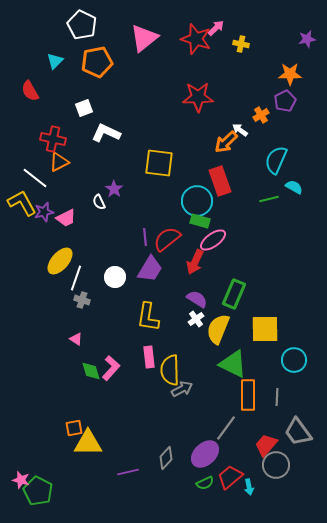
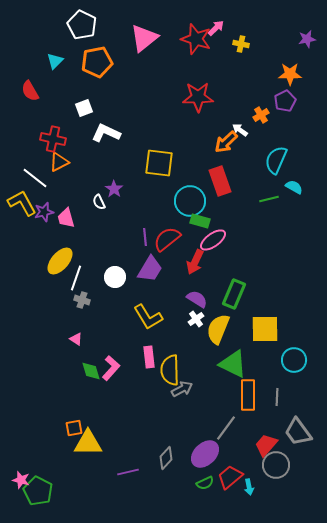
cyan circle at (197, 201): moved 7 px left
pink trapezoid at (66, 218): rotated 100 degrees clockwise
yellow L-shape at (148, 317): rotated 40 degrees counterclockwise
